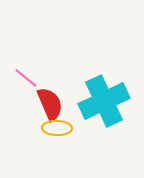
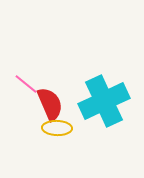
pink line: moved 6 px down
